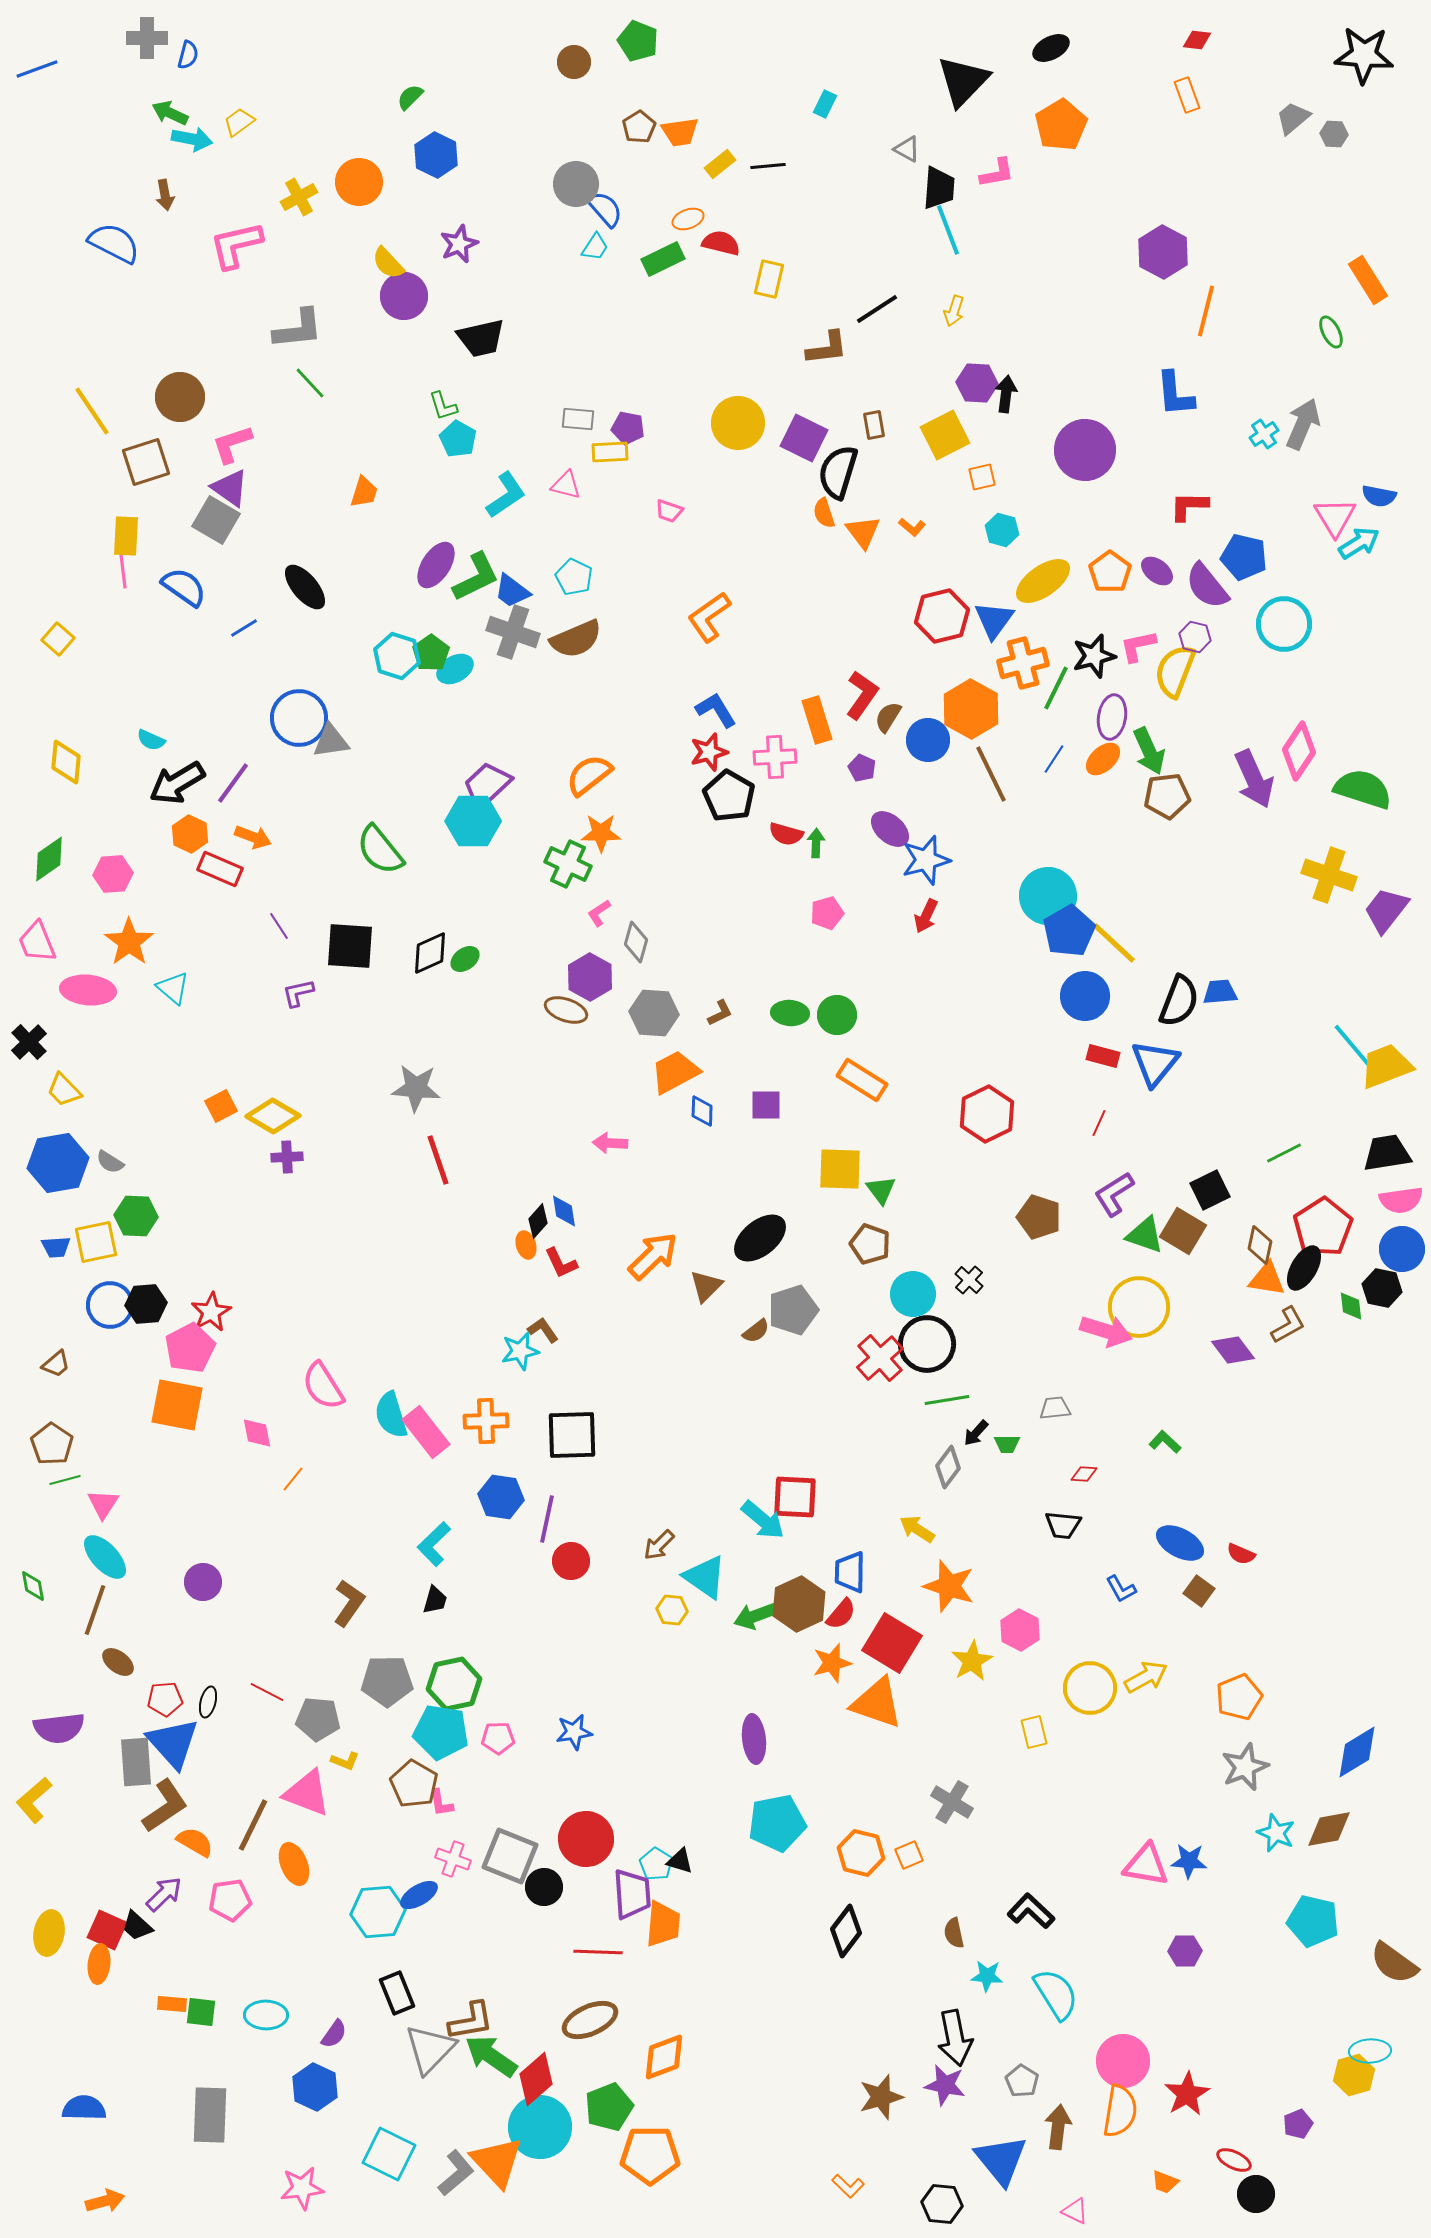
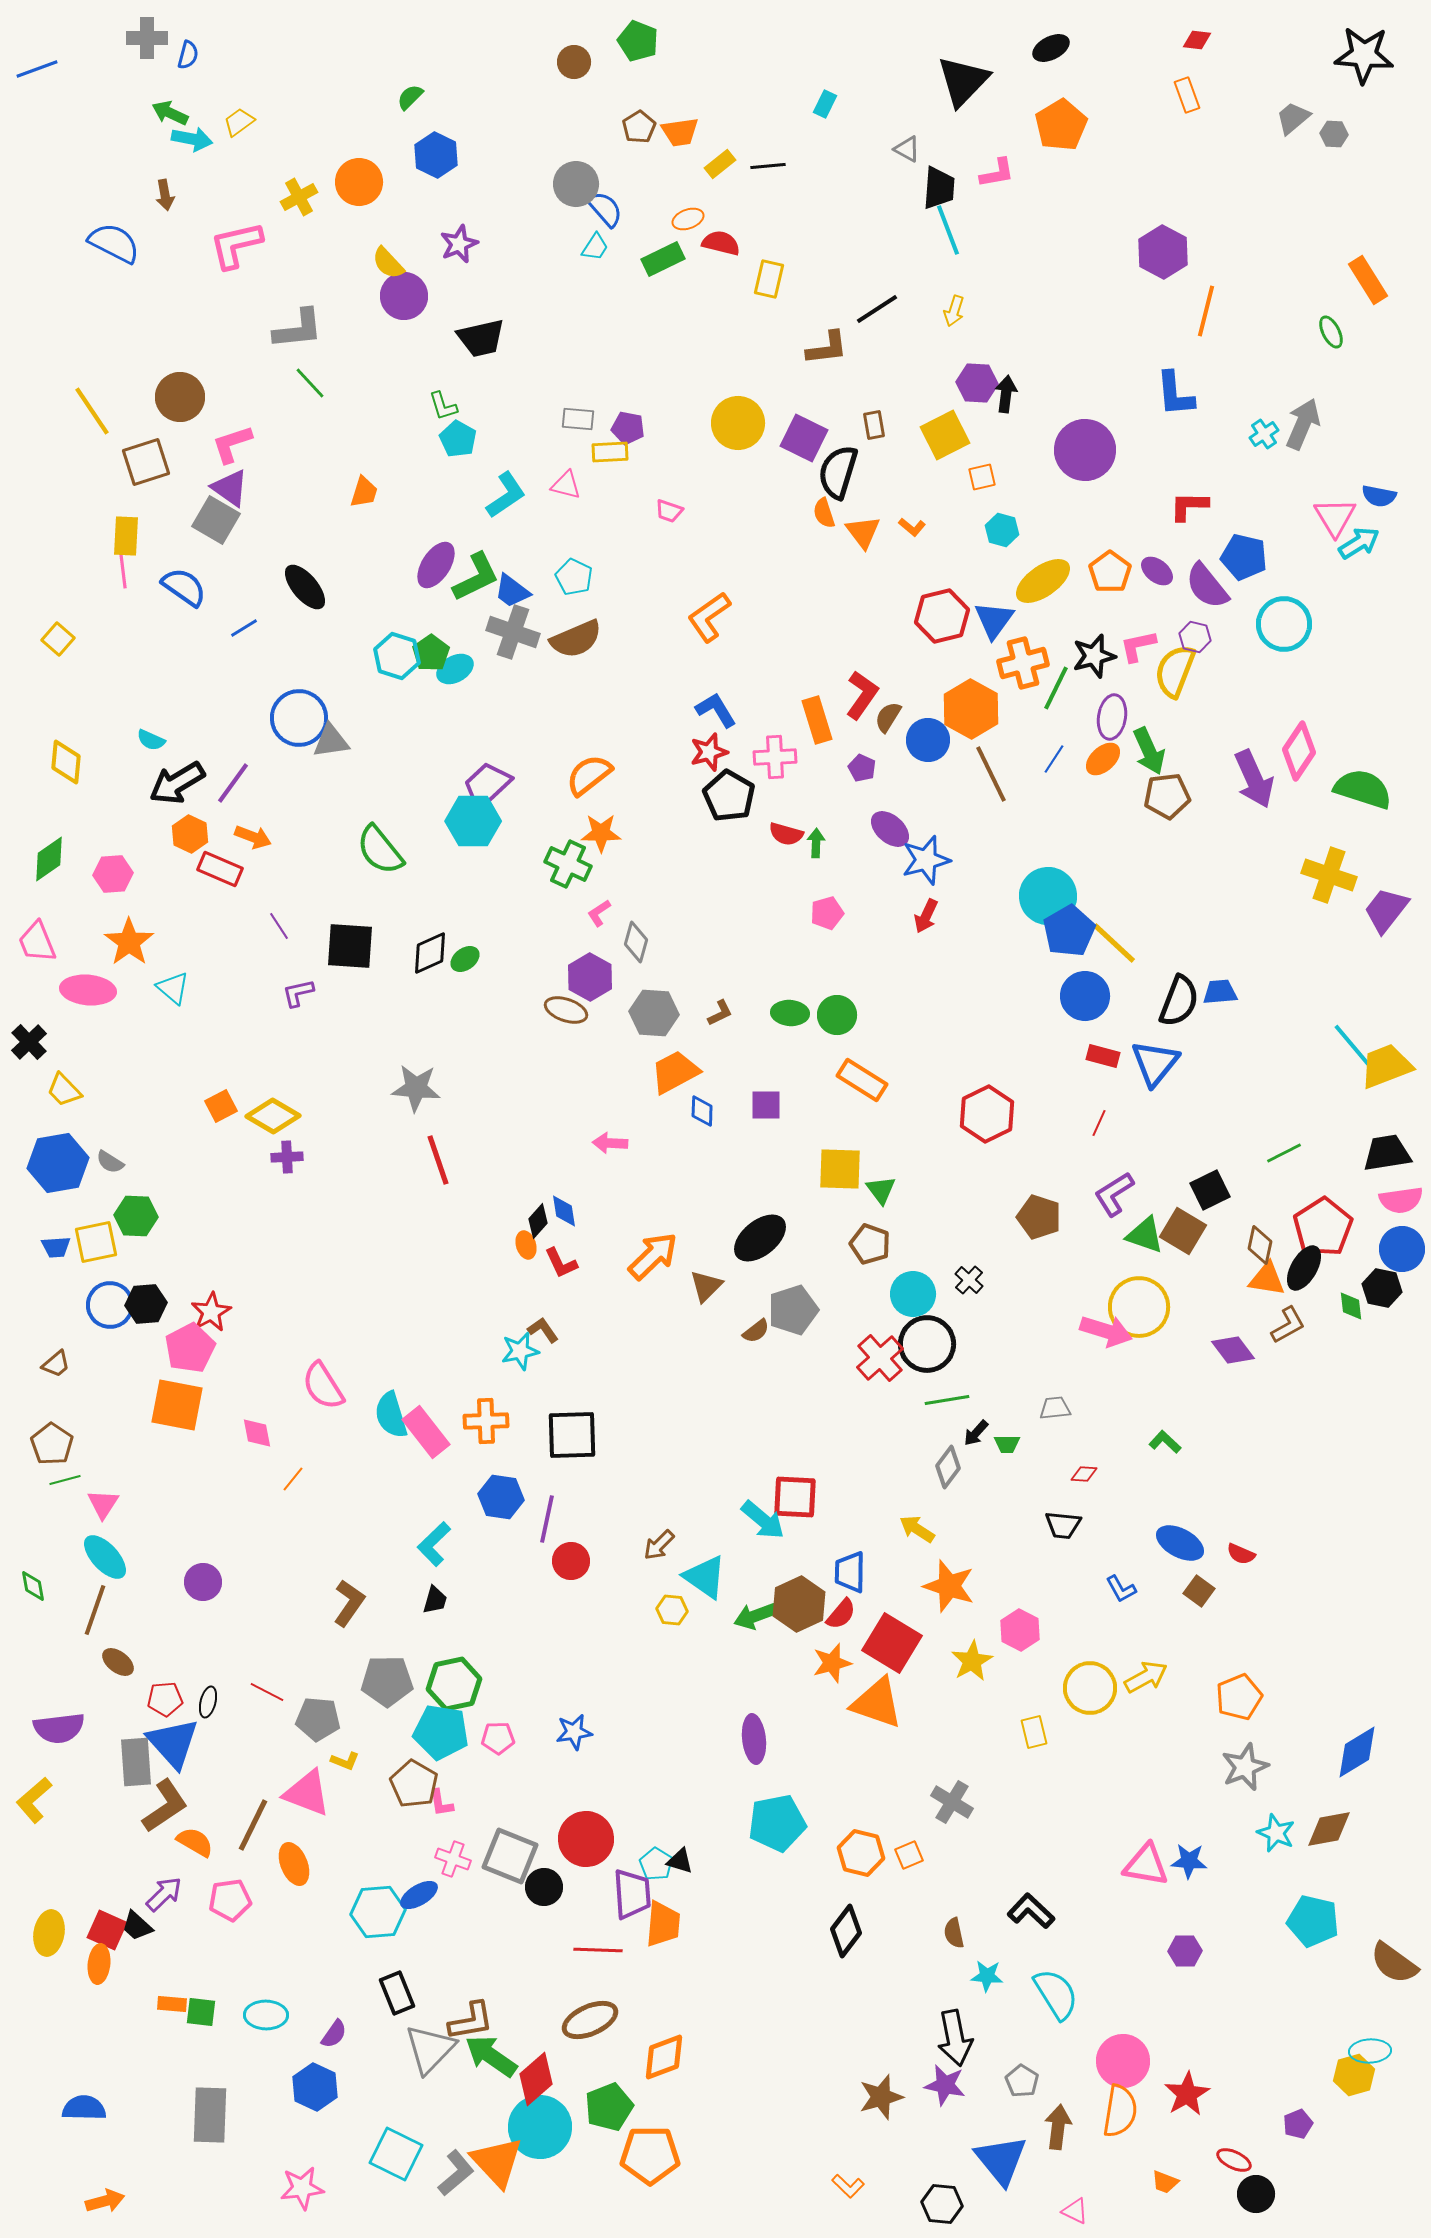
red line at (598, 1952): moved 2 px up
cyan square at (389, 2154): moved 7 px right
